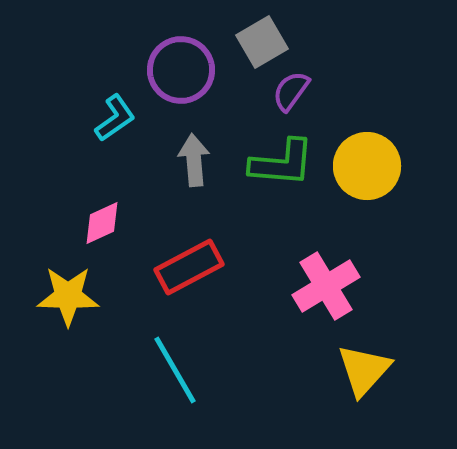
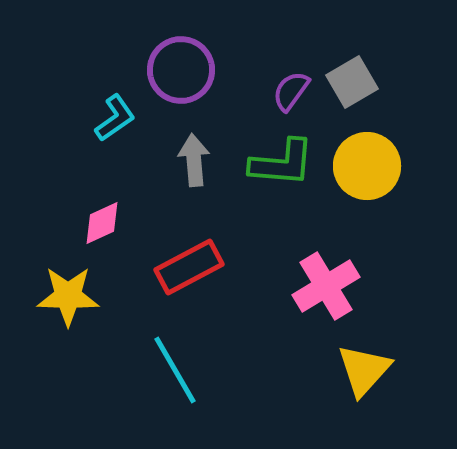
gray square: moved 90 px right, 40 px down
